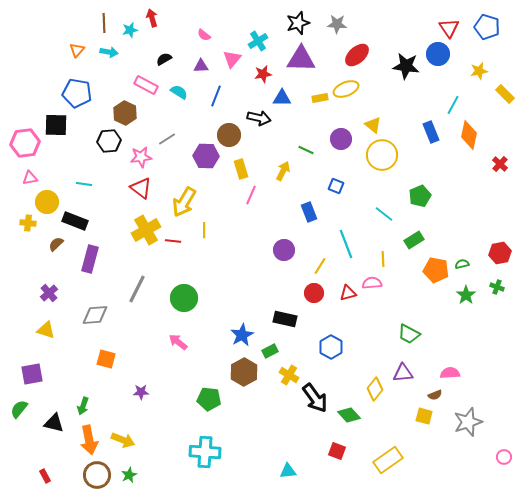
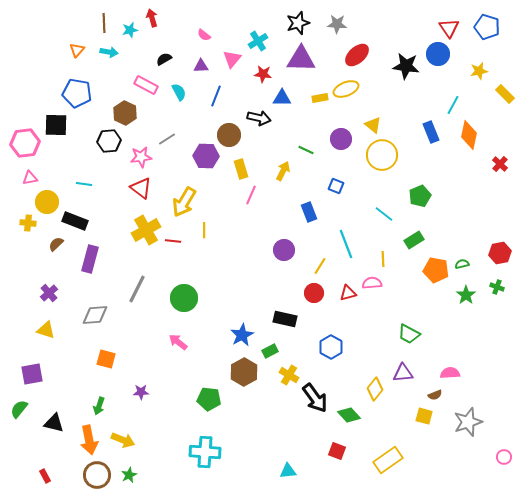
red star at (263, 74): rotated 18 degrees clockwise
cyan semicircle at (179, 92): rotated 30 degrees clockwise
green arrow at (83, 406): moved 16 px right
